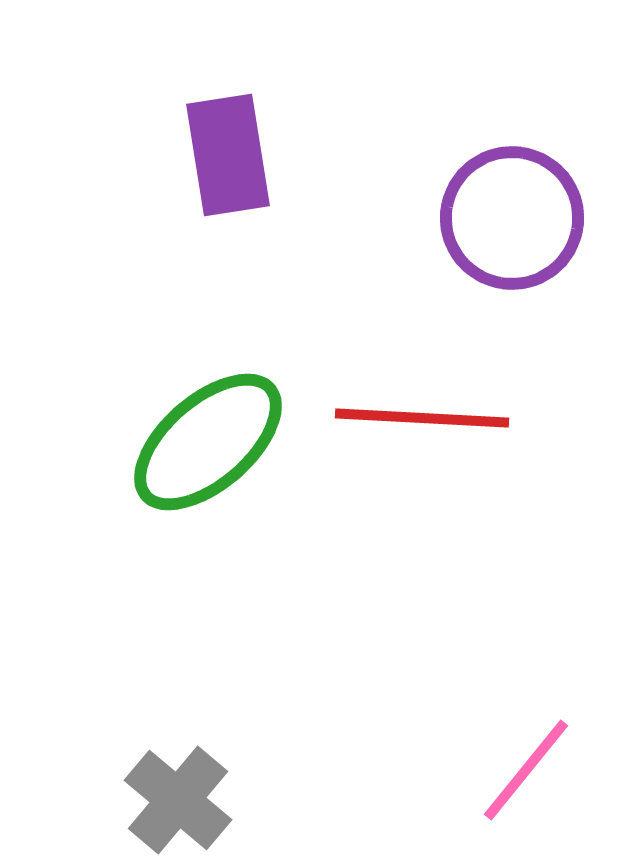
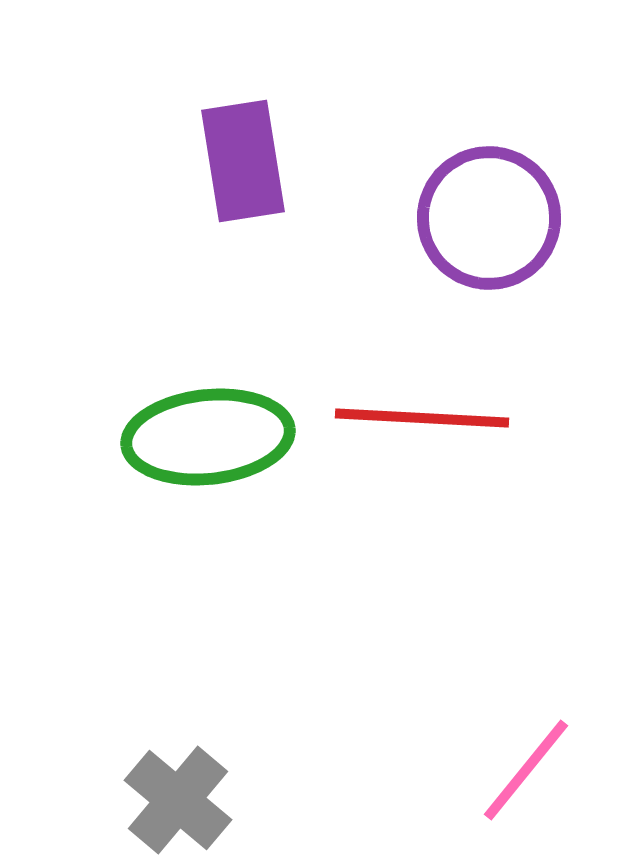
purple rectangle: moved 15 px right, 6 px down
purple circle: moved 23 px left
green ellipse: moved 5 px up; rotated 35 degrees clockwise
